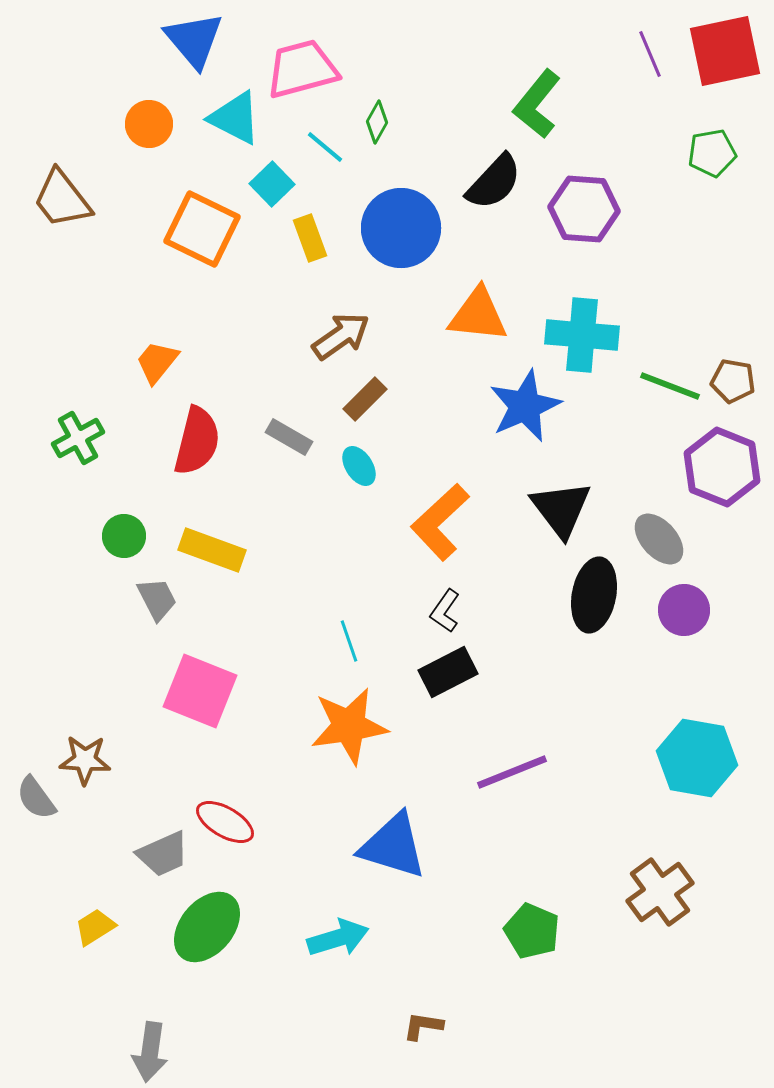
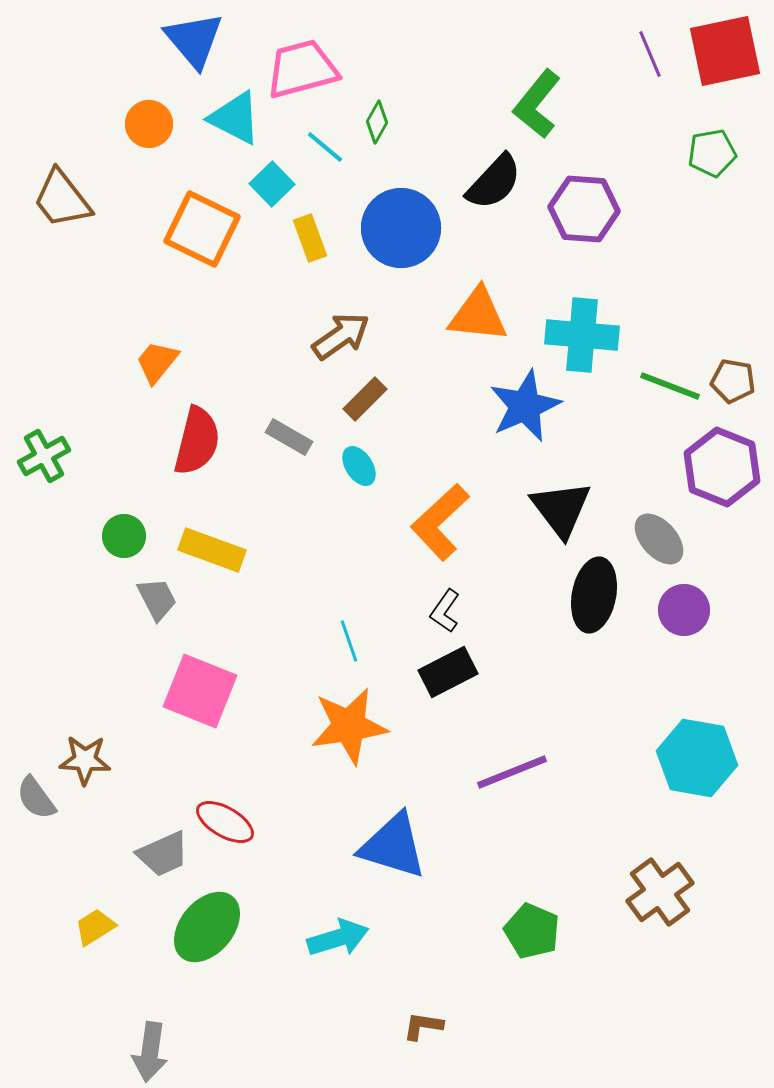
green cross at (78, 438): moved 34 px left, 18 px down
